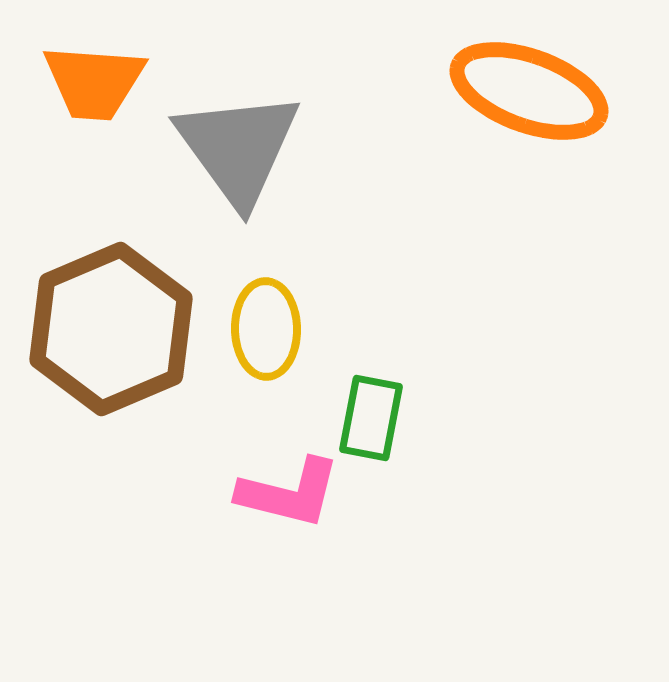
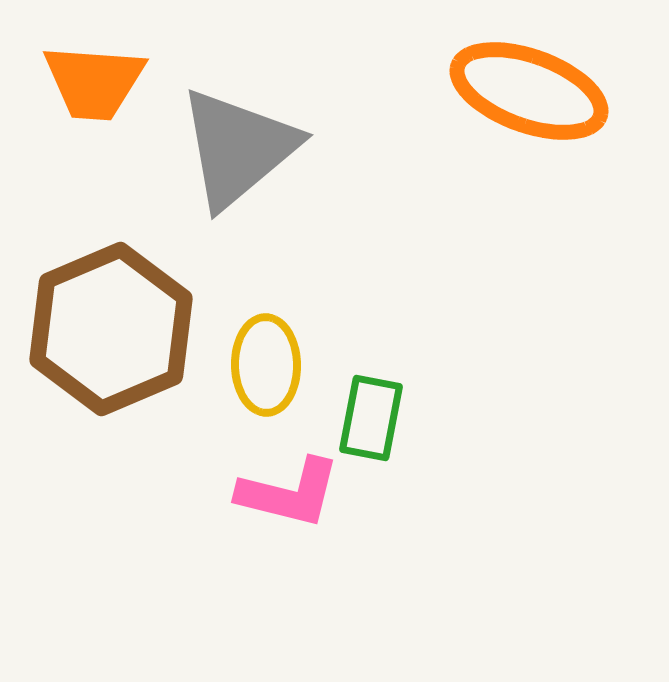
gray triangle: rotated 26 degrees clockwise
yellow ellipse: moved 36 px down
